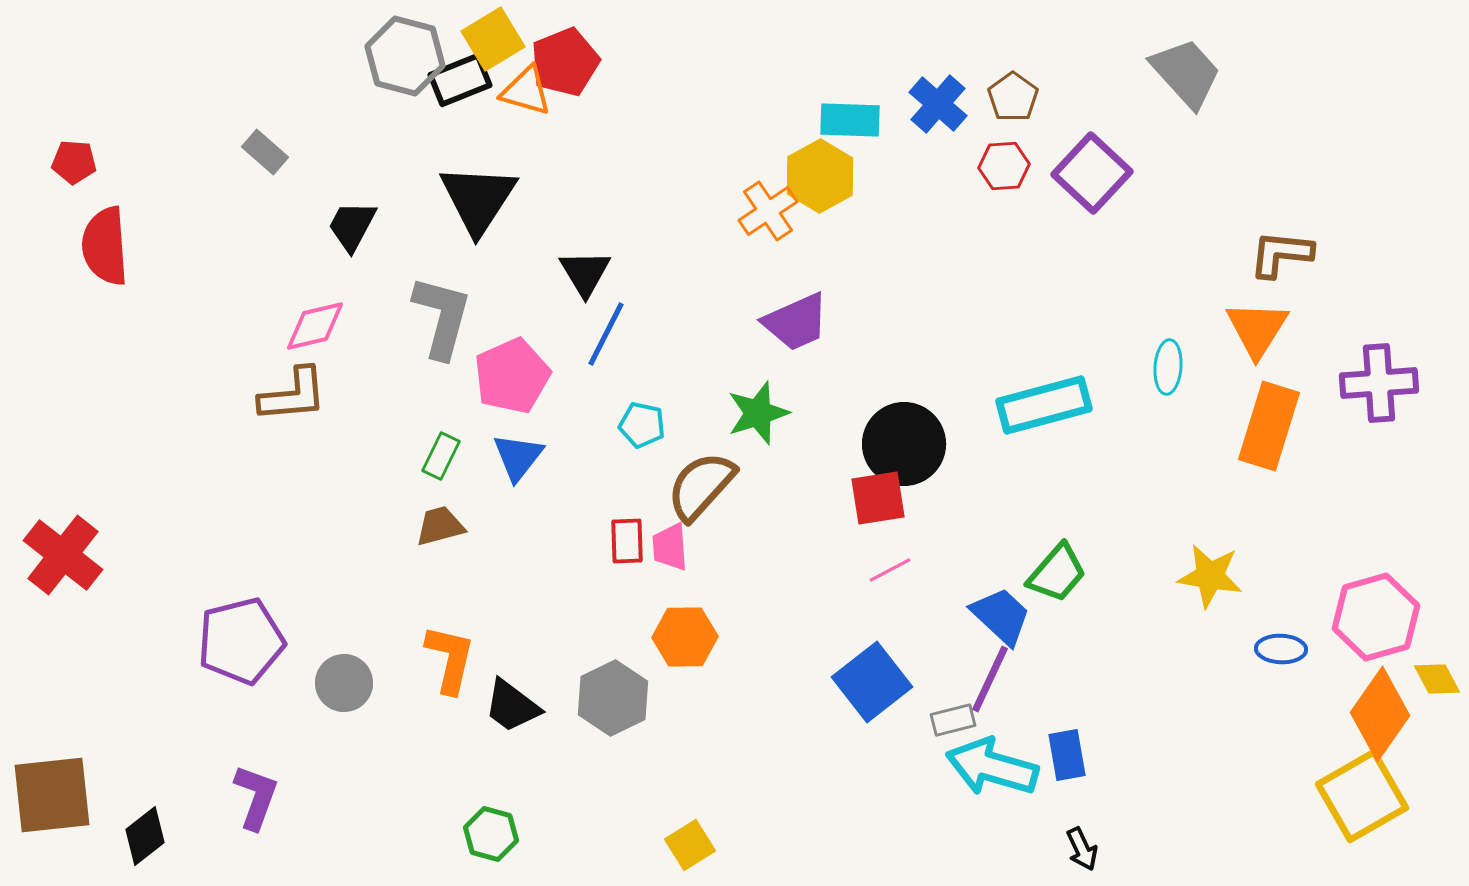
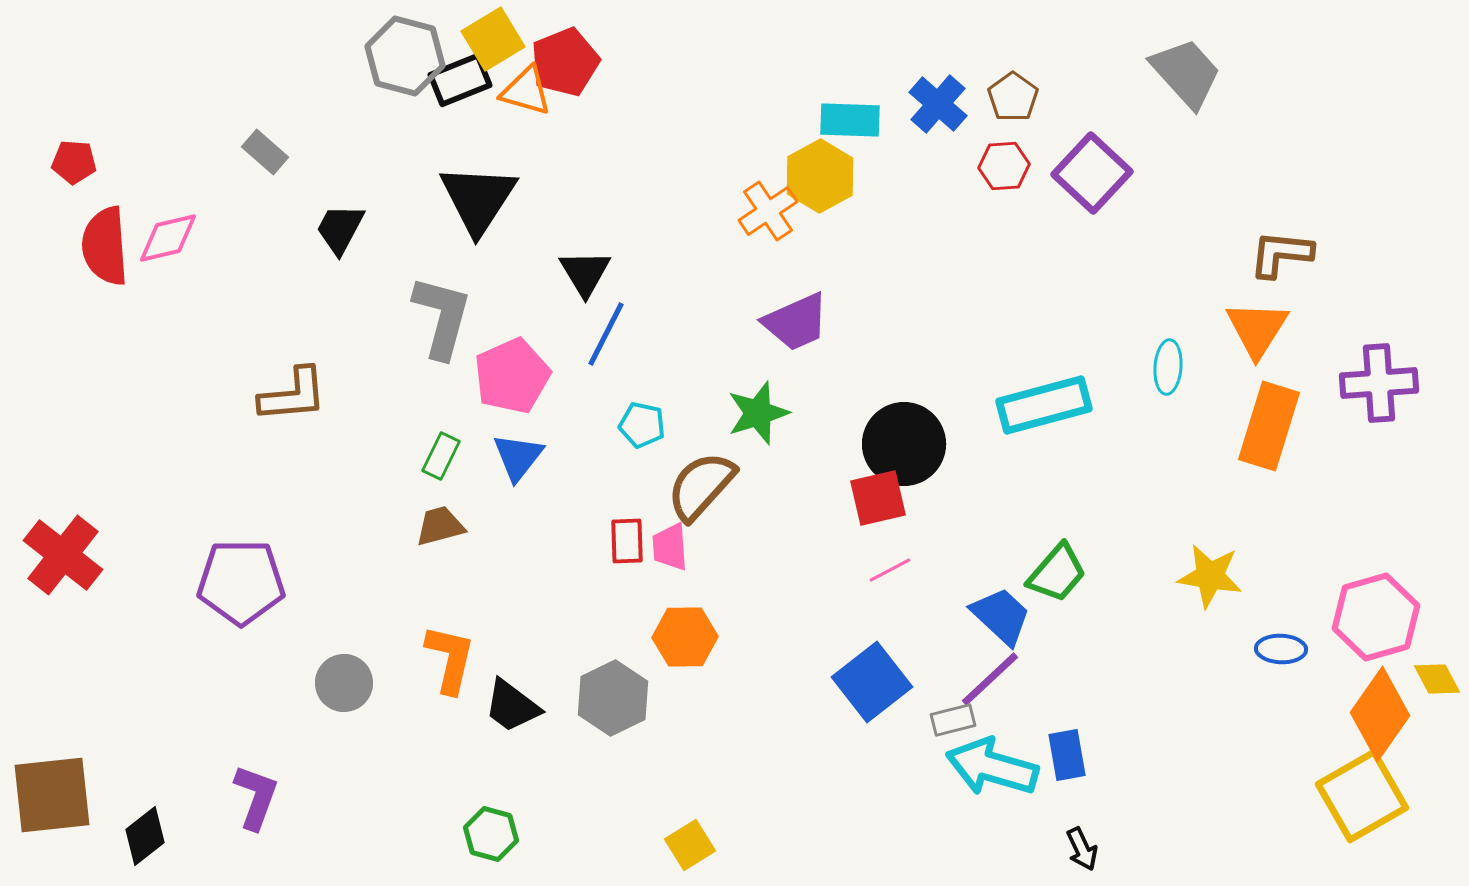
black trapezoid at (352, 226): moved 12 px left, 3 px down
pink diamond at (315, 326): moved 147 px left, 88 px up
red square at (878, 498): rotated 4 degrees counterclockwise
purple pentagon at (241, 641): moved 59 px up; rotated 14 degrees clockwise
purple line at (990, 679): rotated 22 degrees clockwise
